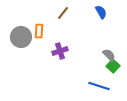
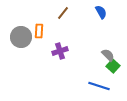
gray semicircle: moved 1 px left
